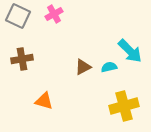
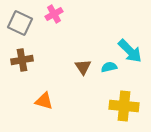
gray square: moved 2 px right, 7 px down
brown cross: moved 1 px down
brown triangle: rotated 36 degrees counterclockwise
yellow cross: rotated 20 degrees clockwise
